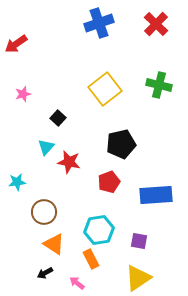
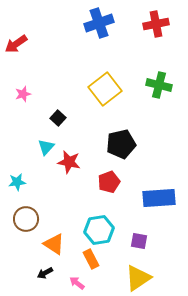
red cross: rotated 35 degrees clockwise
blue rectangle: moved 3 px right, 3 px down
brown circle: moved 18 px left, 7 px down
